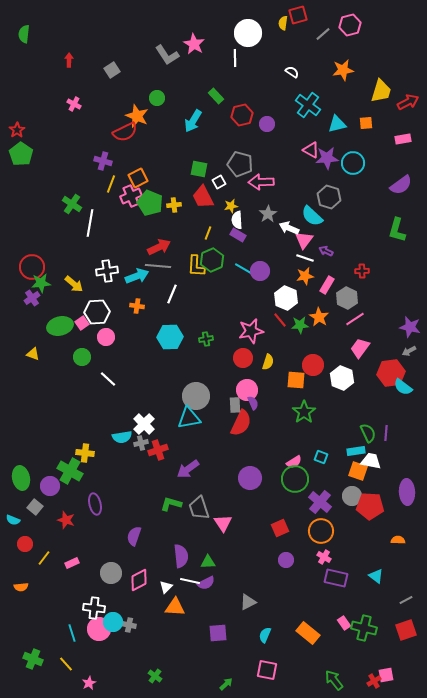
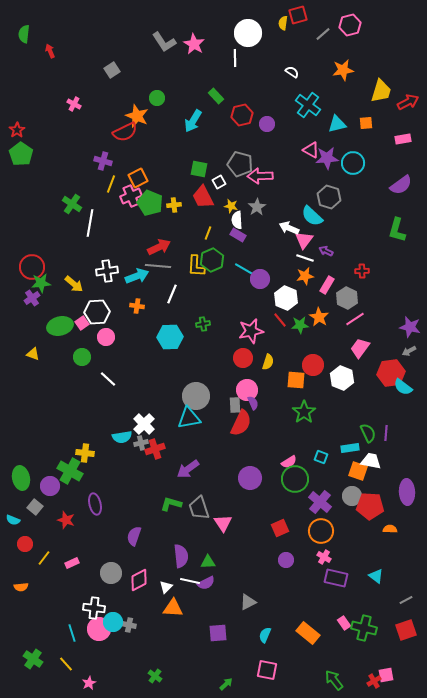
gray L-shape at (167, 55): moved 3 px left, 13 px up
red arrow at (69, 60): moved 19 px left, 9 px up; rotated 24 degrees counterclockwise
pink arrow at (261, 182): moved 1 px left, 6 px up
yellow star at (231, 206): rotated 24 degrees clockwise
gray star at (268, 214): moved 11 px left, 7 px up
purple circle at (260, 271): moved 8 px down
green cross at (206, 339): moved 3 px left, 15 px up
red cross at (158, 450): moved 3 px left, 1 px up
cyan rectangle at (356, 451): moved 6 px left, 3 px up
pink semicircle at (294, 462): moved 5 px left
orange semicircle at (398, 540): moved 8 px left, 11 px up
orange triangle at (175, 607): moved 2 px left, 1 px down
green cross at (33, 659): rotated 12 degrees clockwise
